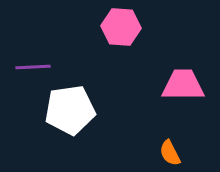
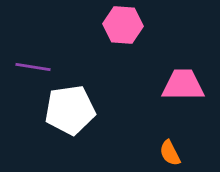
pink hexagon: moved 2 px right, 2 px up
purple line: rotated 12 degrees clockwise
